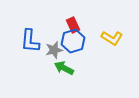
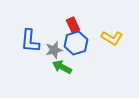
blue hexagon: moved 3 px right, 2 px down
green arrow: moved 2 px left, 1 px up
